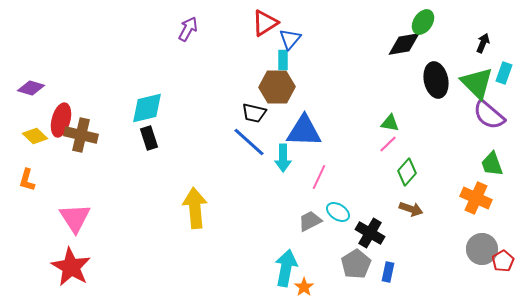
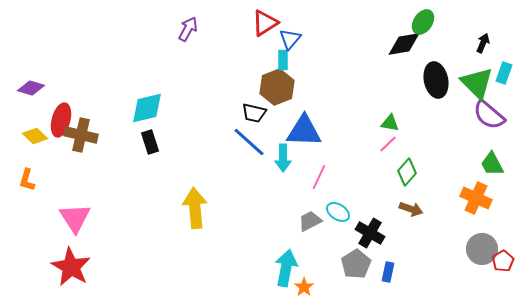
brown hexagon at (277, 87): rotated 20 degrees counterclockwise
black rectangle at (149, 138): moved 1 px right, 4 px down
green trapezoid at (492, 164): rotated 8 degrees counterclockwise
